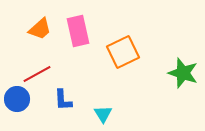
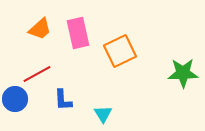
pink rectangle: moved 2 px down
orange square: moved 3 px left, 1 px up
green star: rotated 20 degrees counterclockwise
blue circle: moved 2 px left
